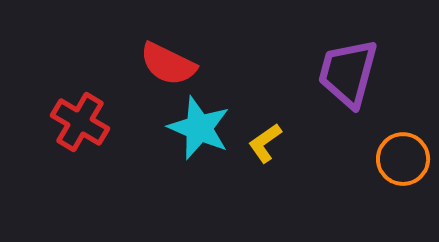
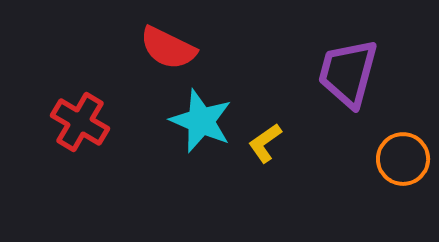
red semicircle: moved 16 px up
cyan star: moved 2 px right, 7 px up
